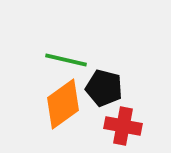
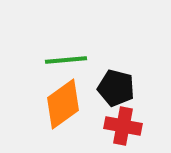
green line: rotated 18 degrees counterclockwise
black pentagon: moved 12 px right
